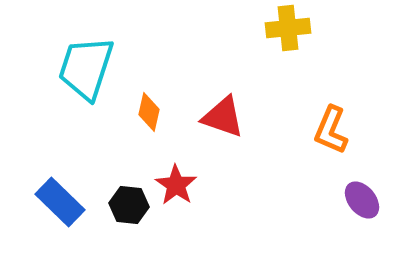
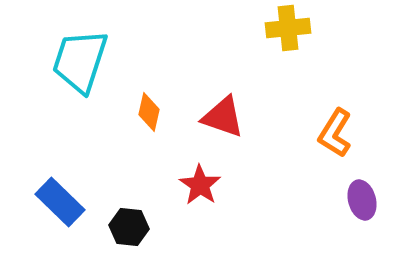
cyan trapezoid: moved 6 px left, 7 px up
orange L-shape: moved 4 px right, 3 px down; rotated 9 degrees clockwise
red star: moved 24 px right
purple ellipse: rotated 24 degrees clockwise
black hexagon: moved 22 px down
